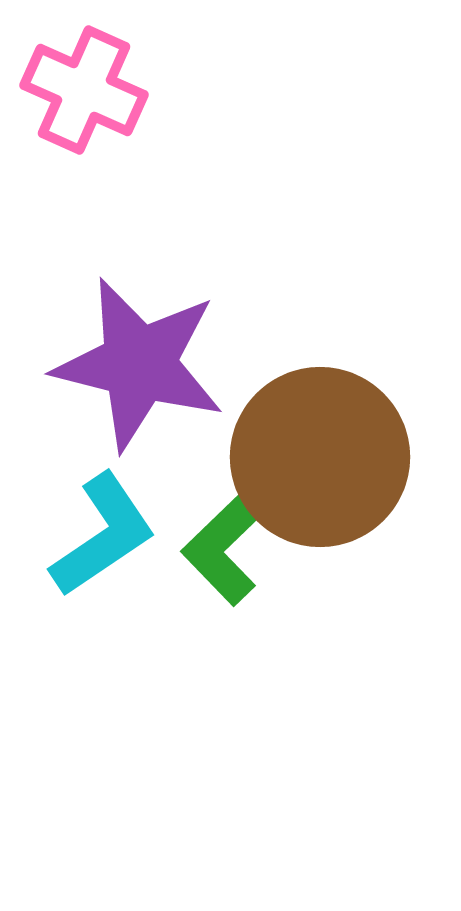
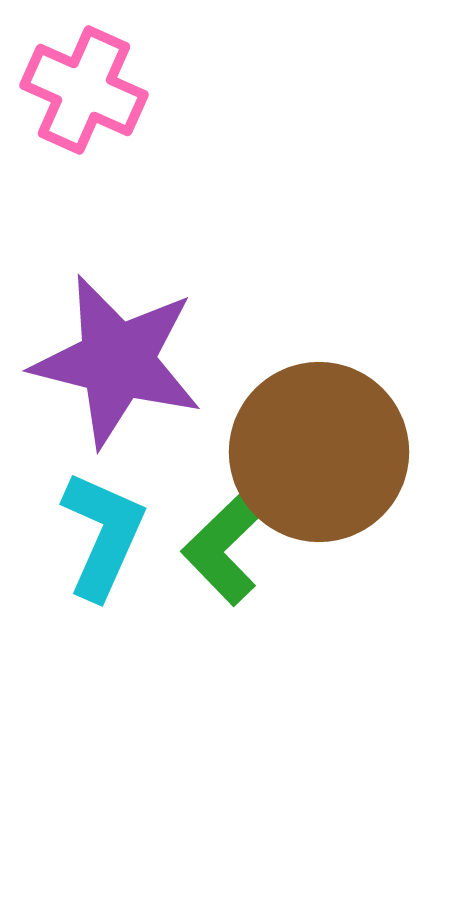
purple star: moved 22 px left, 3 px up
brown circle: moved 1 px left, 5 px up
cyan L-shape: rotated 32 degrees counterclockwise
